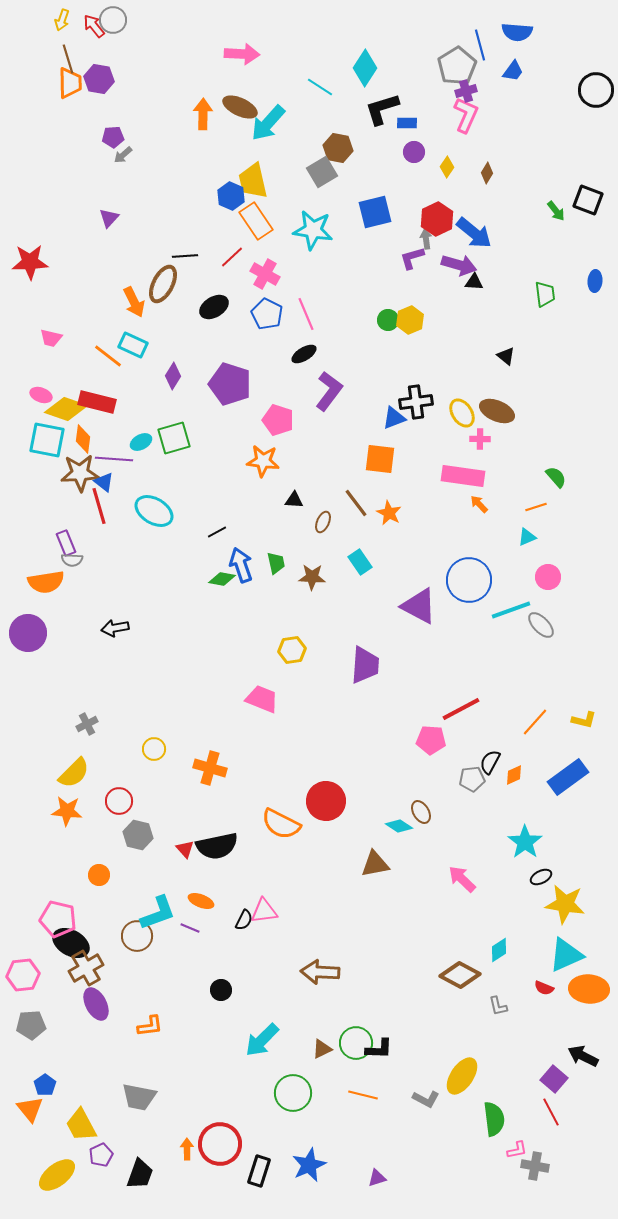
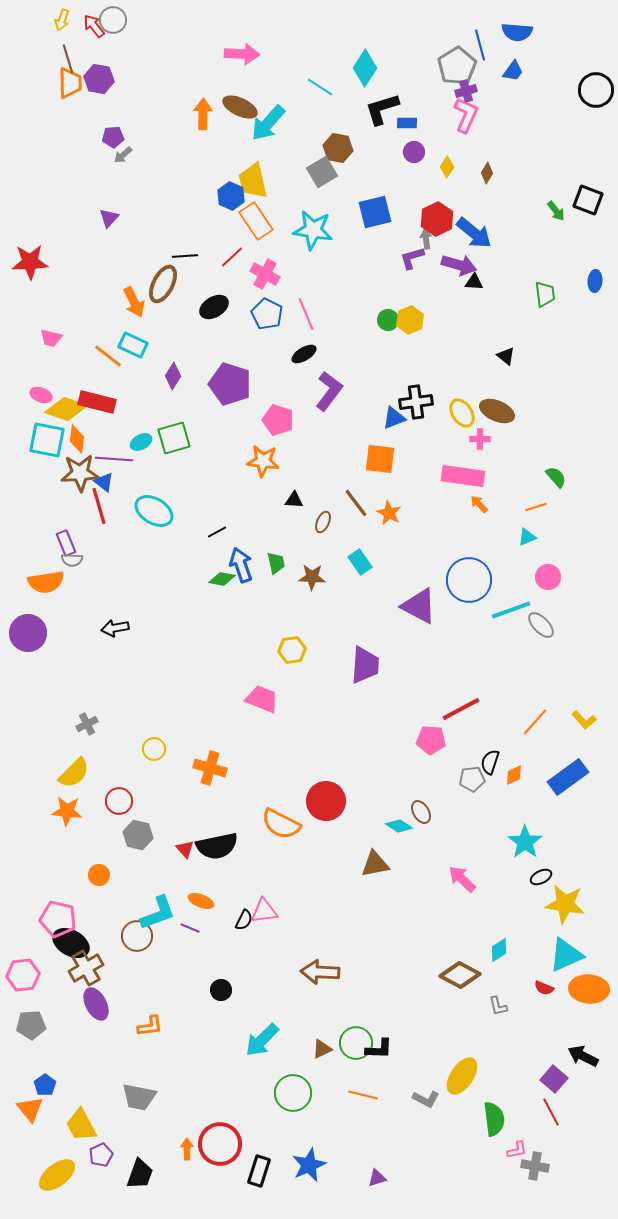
orange diamond at (83, 439): moved 6 px left
yellow L-shape at (584, 720): rotated 35 degrees clockwise
black semicircle at (490, 762): rotated 10 degrees counterclockwise
